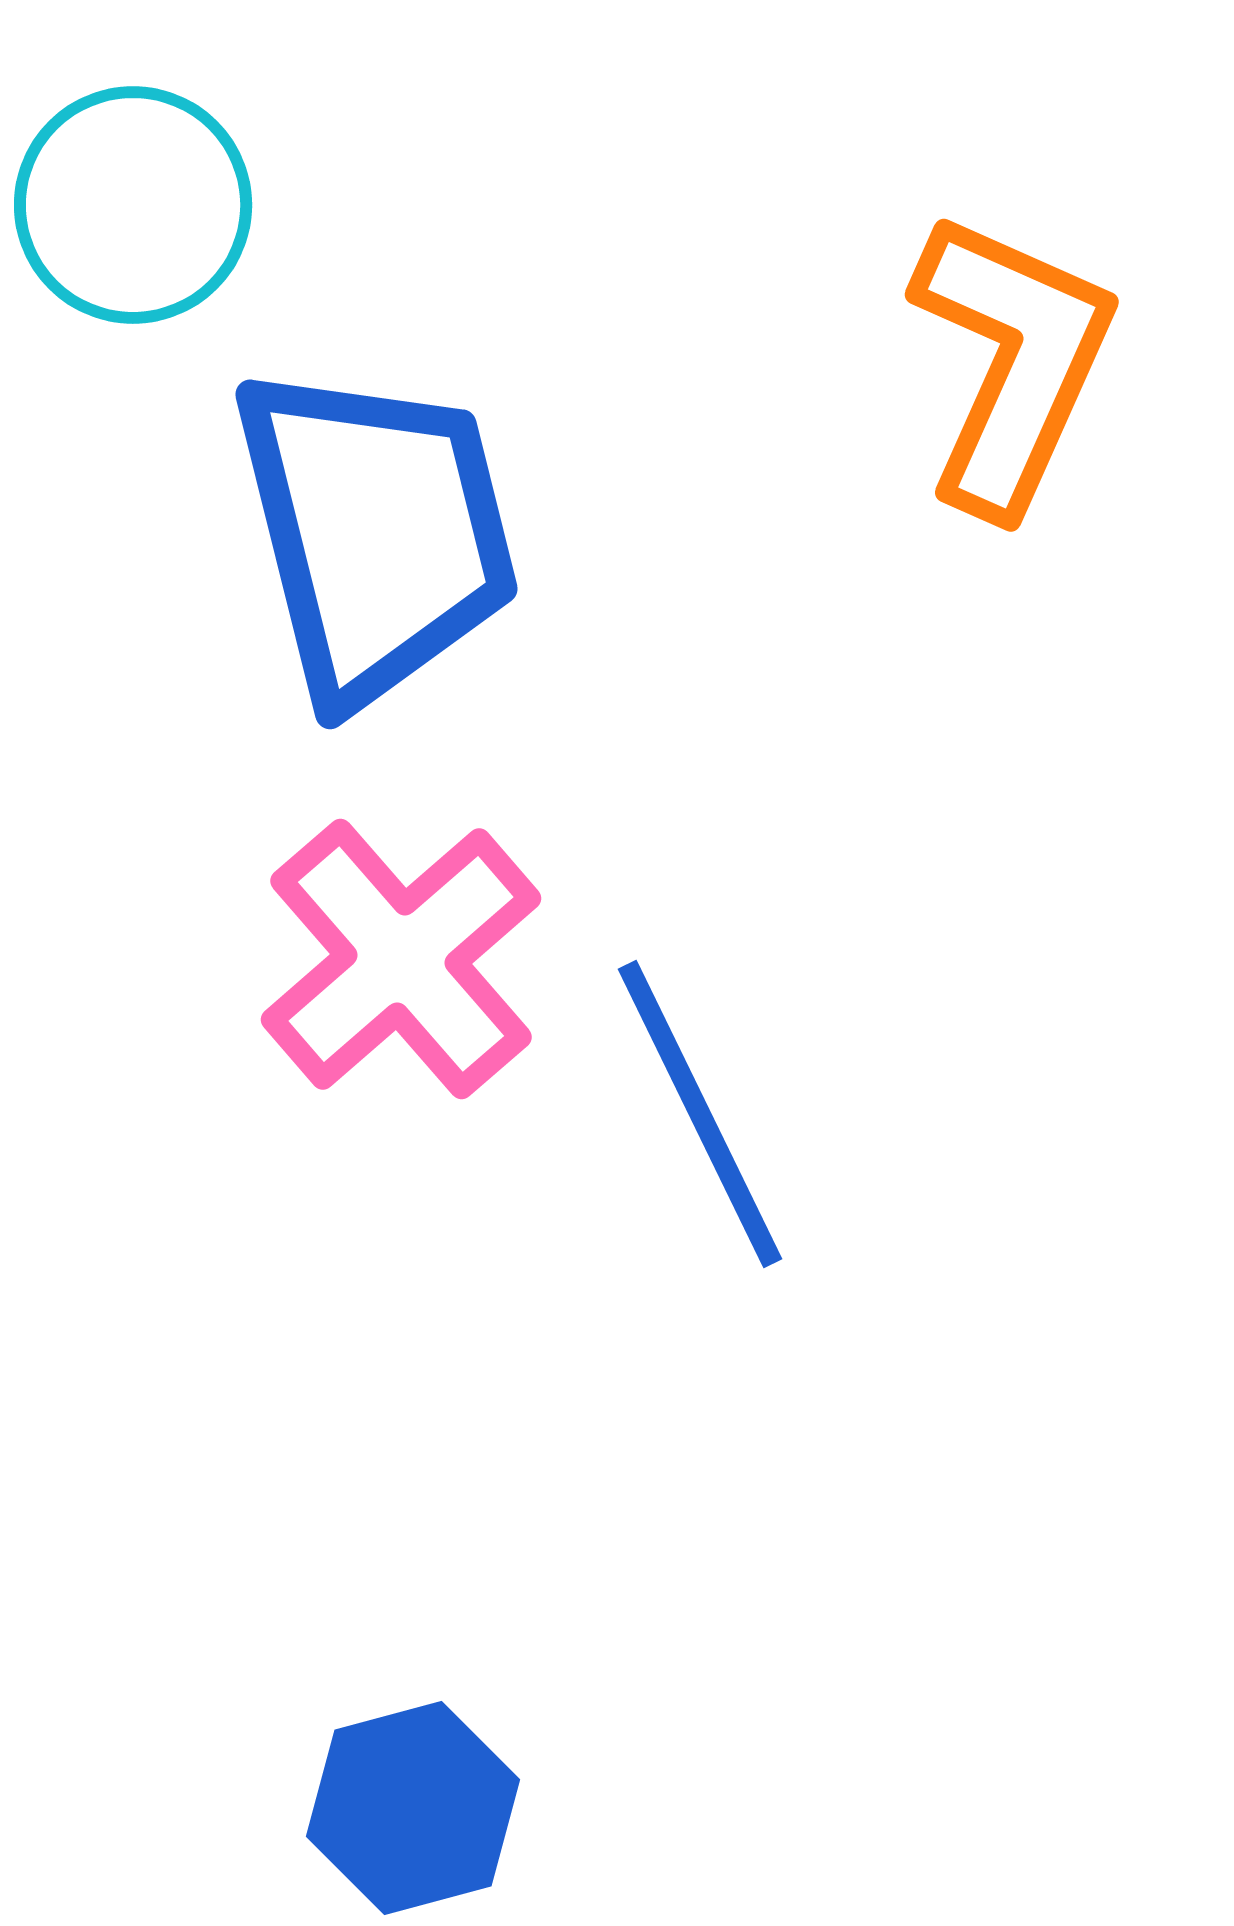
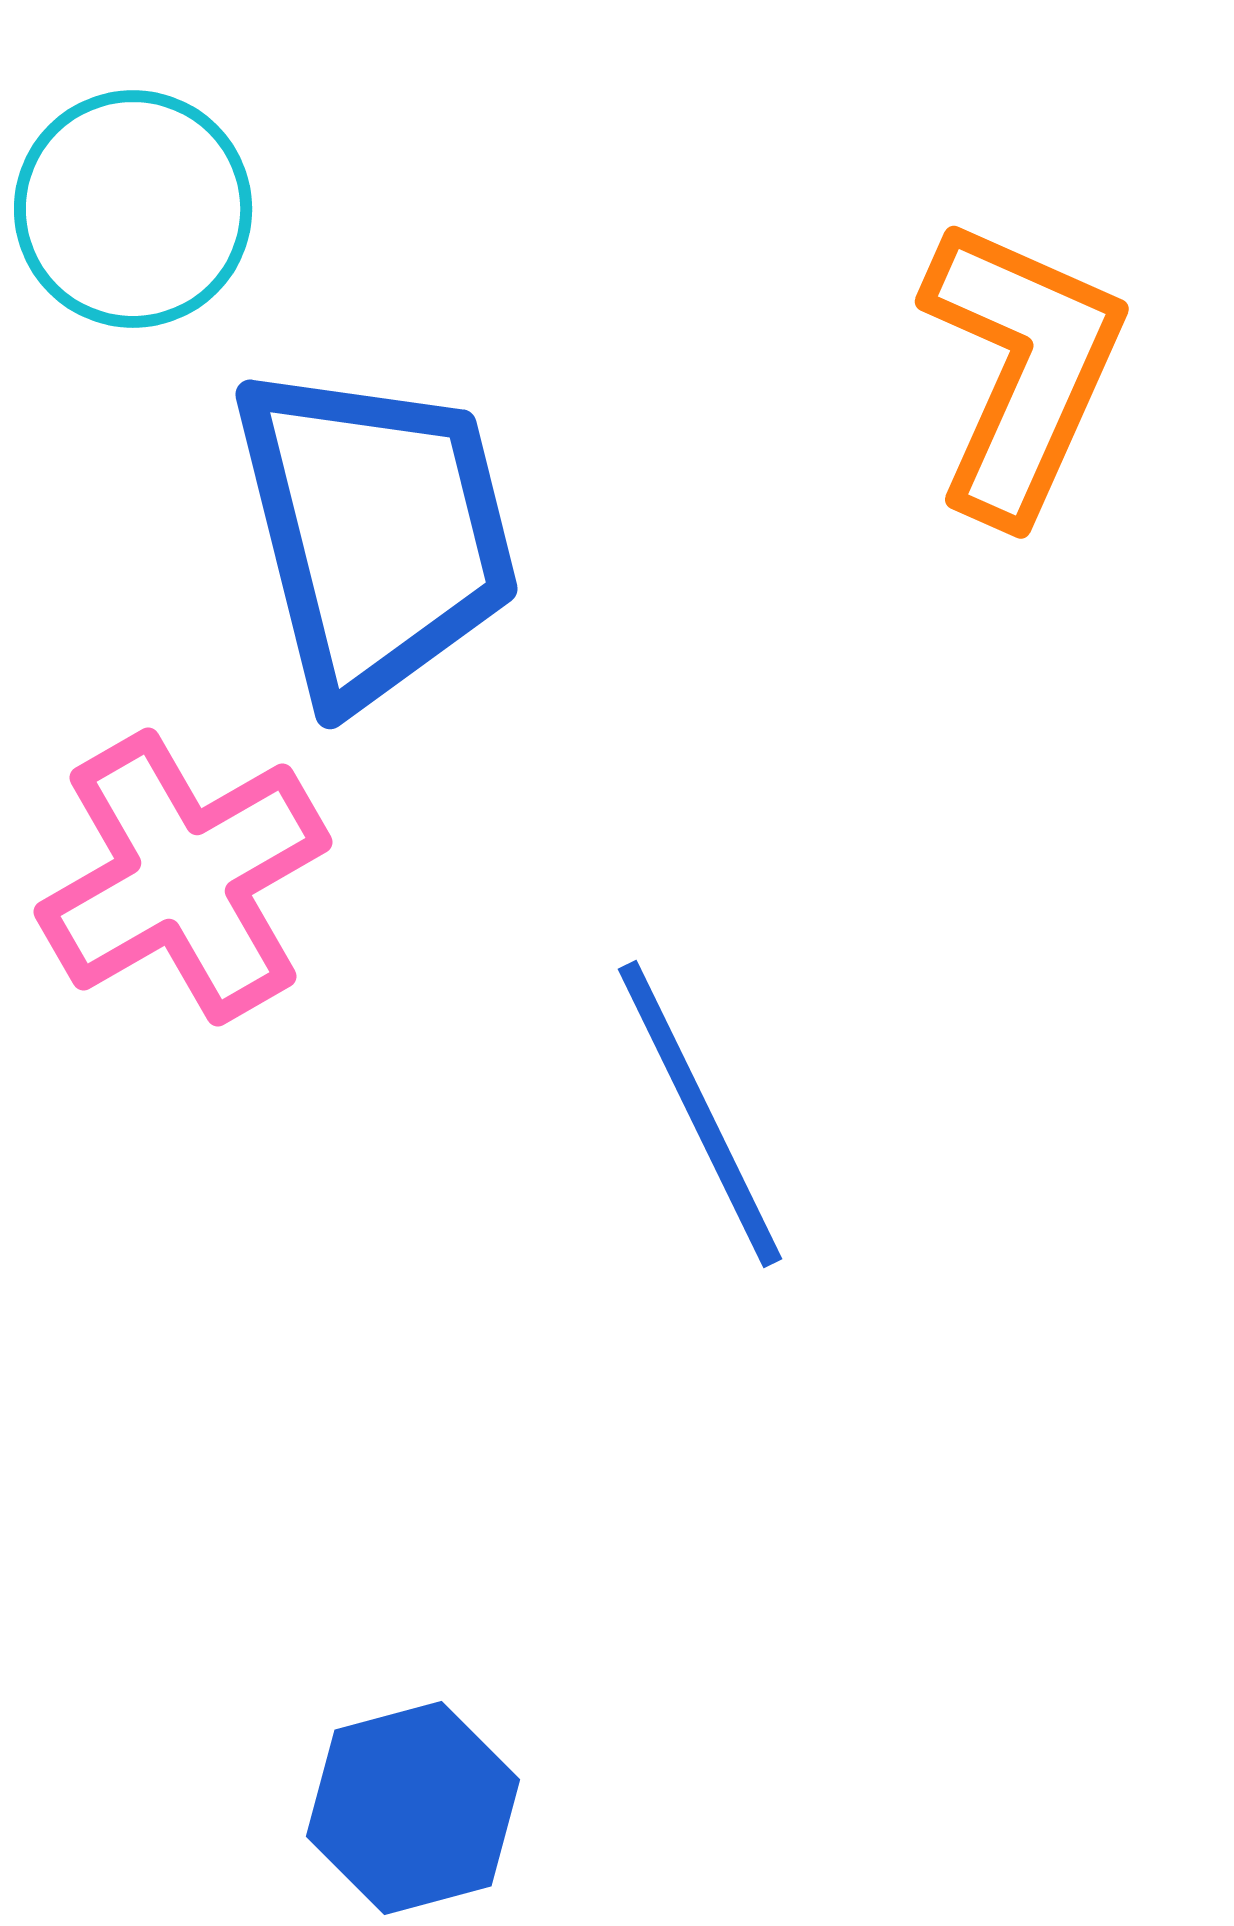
cyan circle: moved 4 px down
orange L-shape: moved 10 px right, 7 px down
pink cross: moved 218 px left, 82 px up; rotated 11 degrees clockwise
